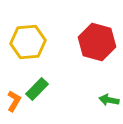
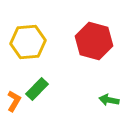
red hexagon: moved 3 px left, 1 px up
